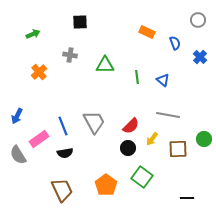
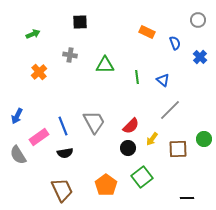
gray line: moved 2 px right, 5 px up; rotated 55 degrees counterclockwise
pink rectangle: moved 2 px up
green square: rotated 15 degrees clockwise
